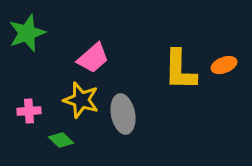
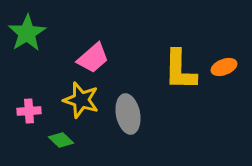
green star: rotated 12 degrees counterclockwise
orange ellipse: moved 2 px down
gray ellipse: moved 5 px right
